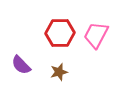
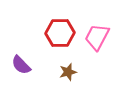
pink trapezoid: moved 1 px right, 2 px down
brown star: moved 9 px right
